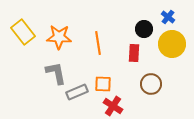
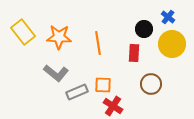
gray L-shape: rotated 140 degrees clockwise
orange square: moved 1 px down
